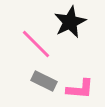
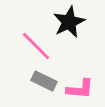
black star: moved 1 px left
pink line: moved 2 px down
